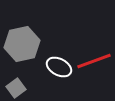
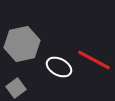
red line: moved 1 px up; rotated 48 degrees clockwise
